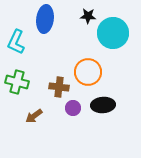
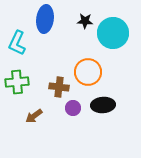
black star: moved 3 px left, 5 px down
cyan L-shape: moved 1 px right, 1 px down
green cross: rotated 20 degrees counterclockwise
